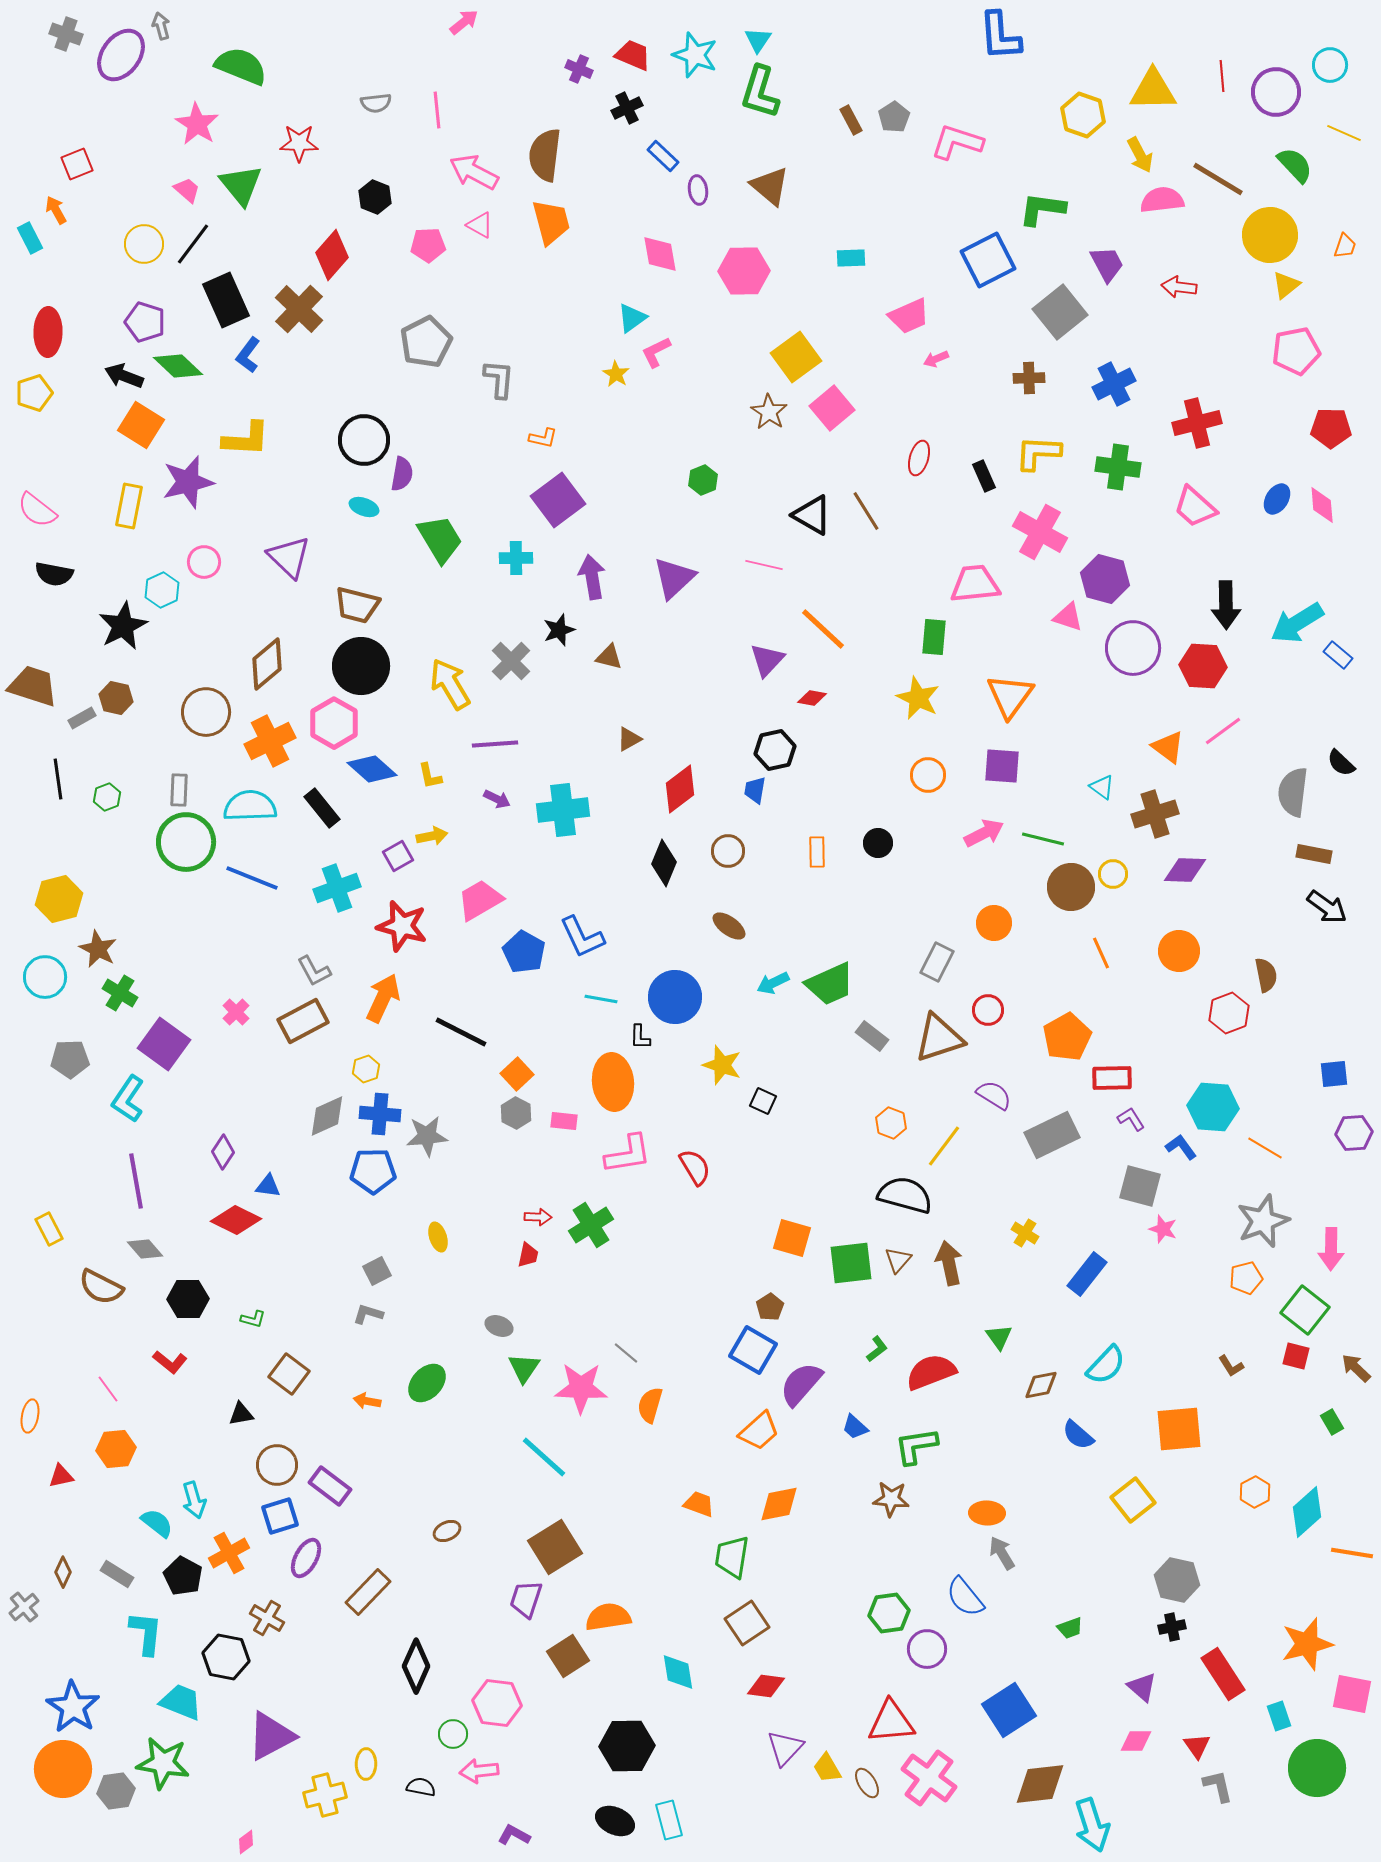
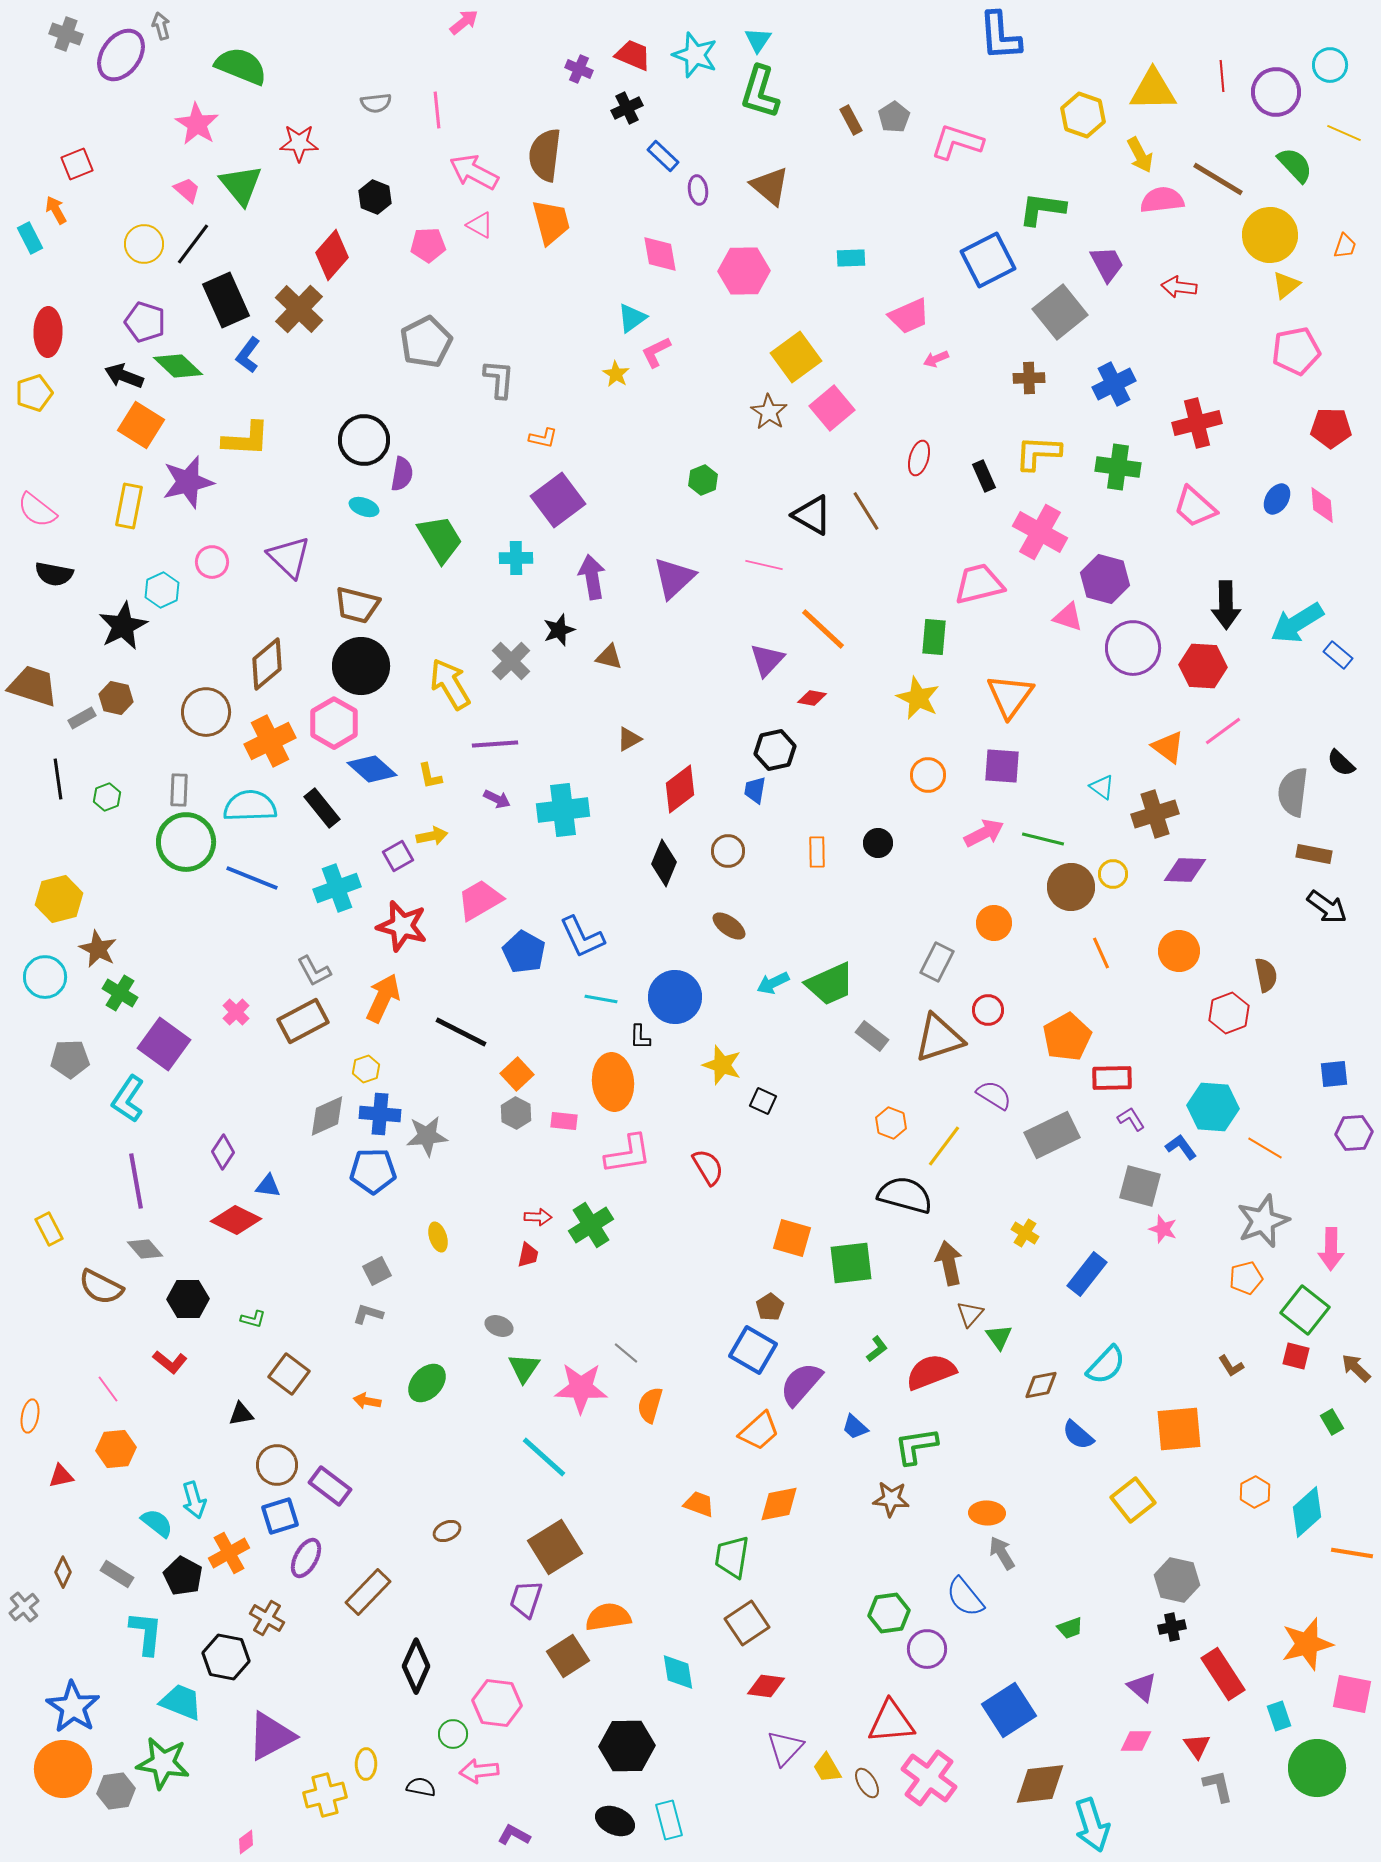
pink circle at (204, 562): moved 8 px right
pink trapezoid at (975, 584): moved 4 px right; rotated 8 degrees counterclockwise
red semicircle at (695, 1167): moved 13 px right
brown triangle at (898, 1260): moved 72 px right, 54 px down
